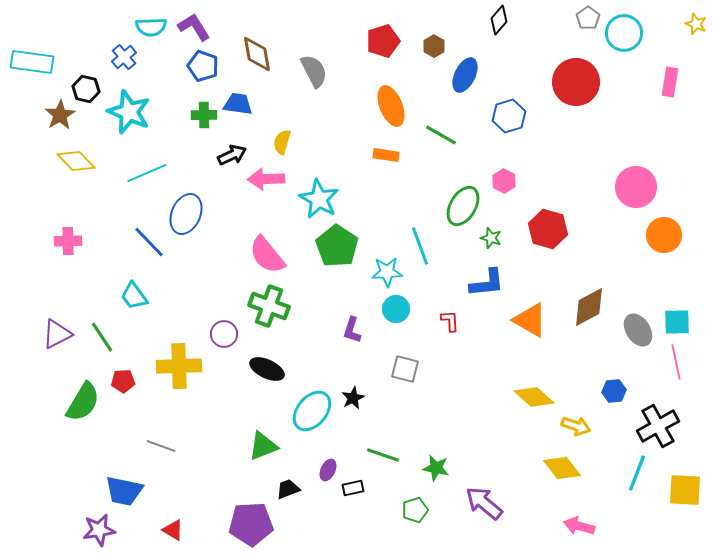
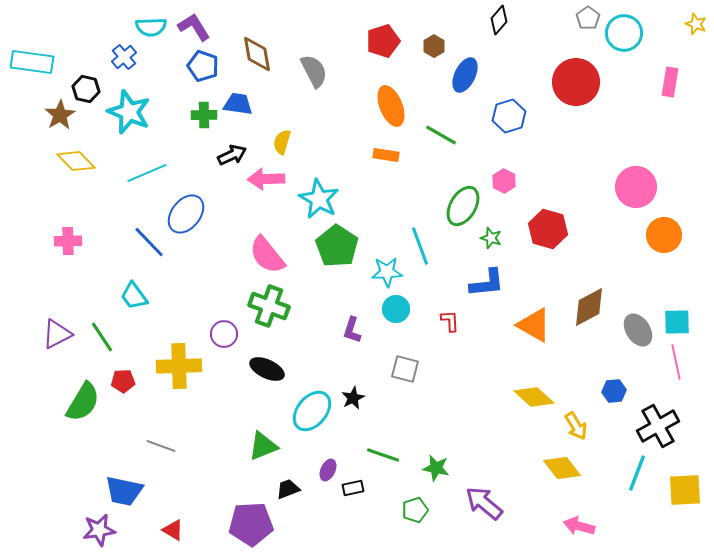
blue ellipse at (186, 214): rotated 15 degrees clockwise
orange triangle at (530, 320): moved 4 px right, 5 px down
yellow arrow at (576, 426): rotated 40 degrees clockwise
yellow square at (685, 490): rotated 6 degrees counterclockwise
